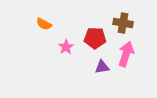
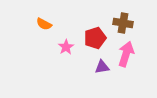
red pentagon: rotated 20 degrees counterclockwise
